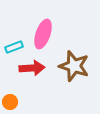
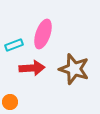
cyan rectangle: moved 2 px up
brown star: moved 3 px down
